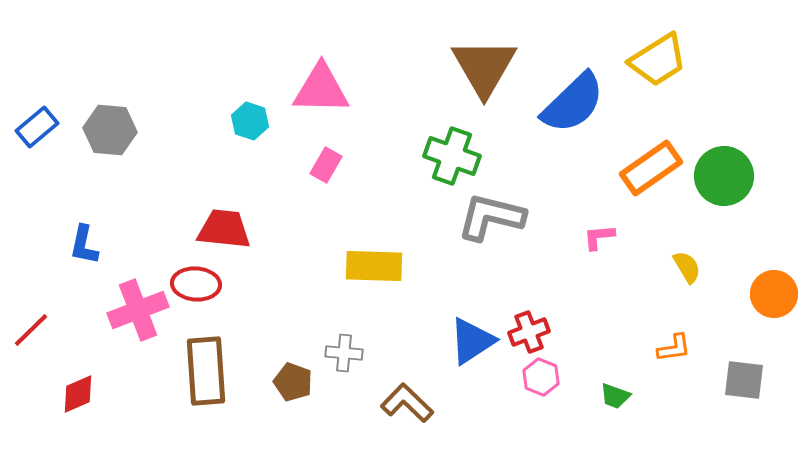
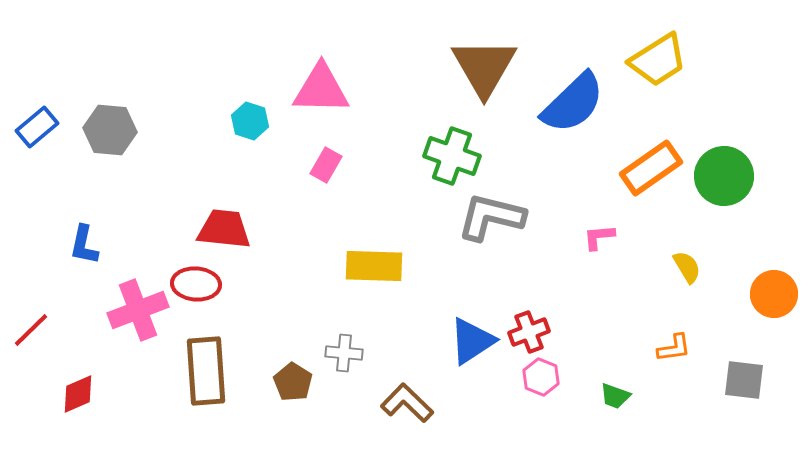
brown pentagon: rotated 12 degrees clockwise
